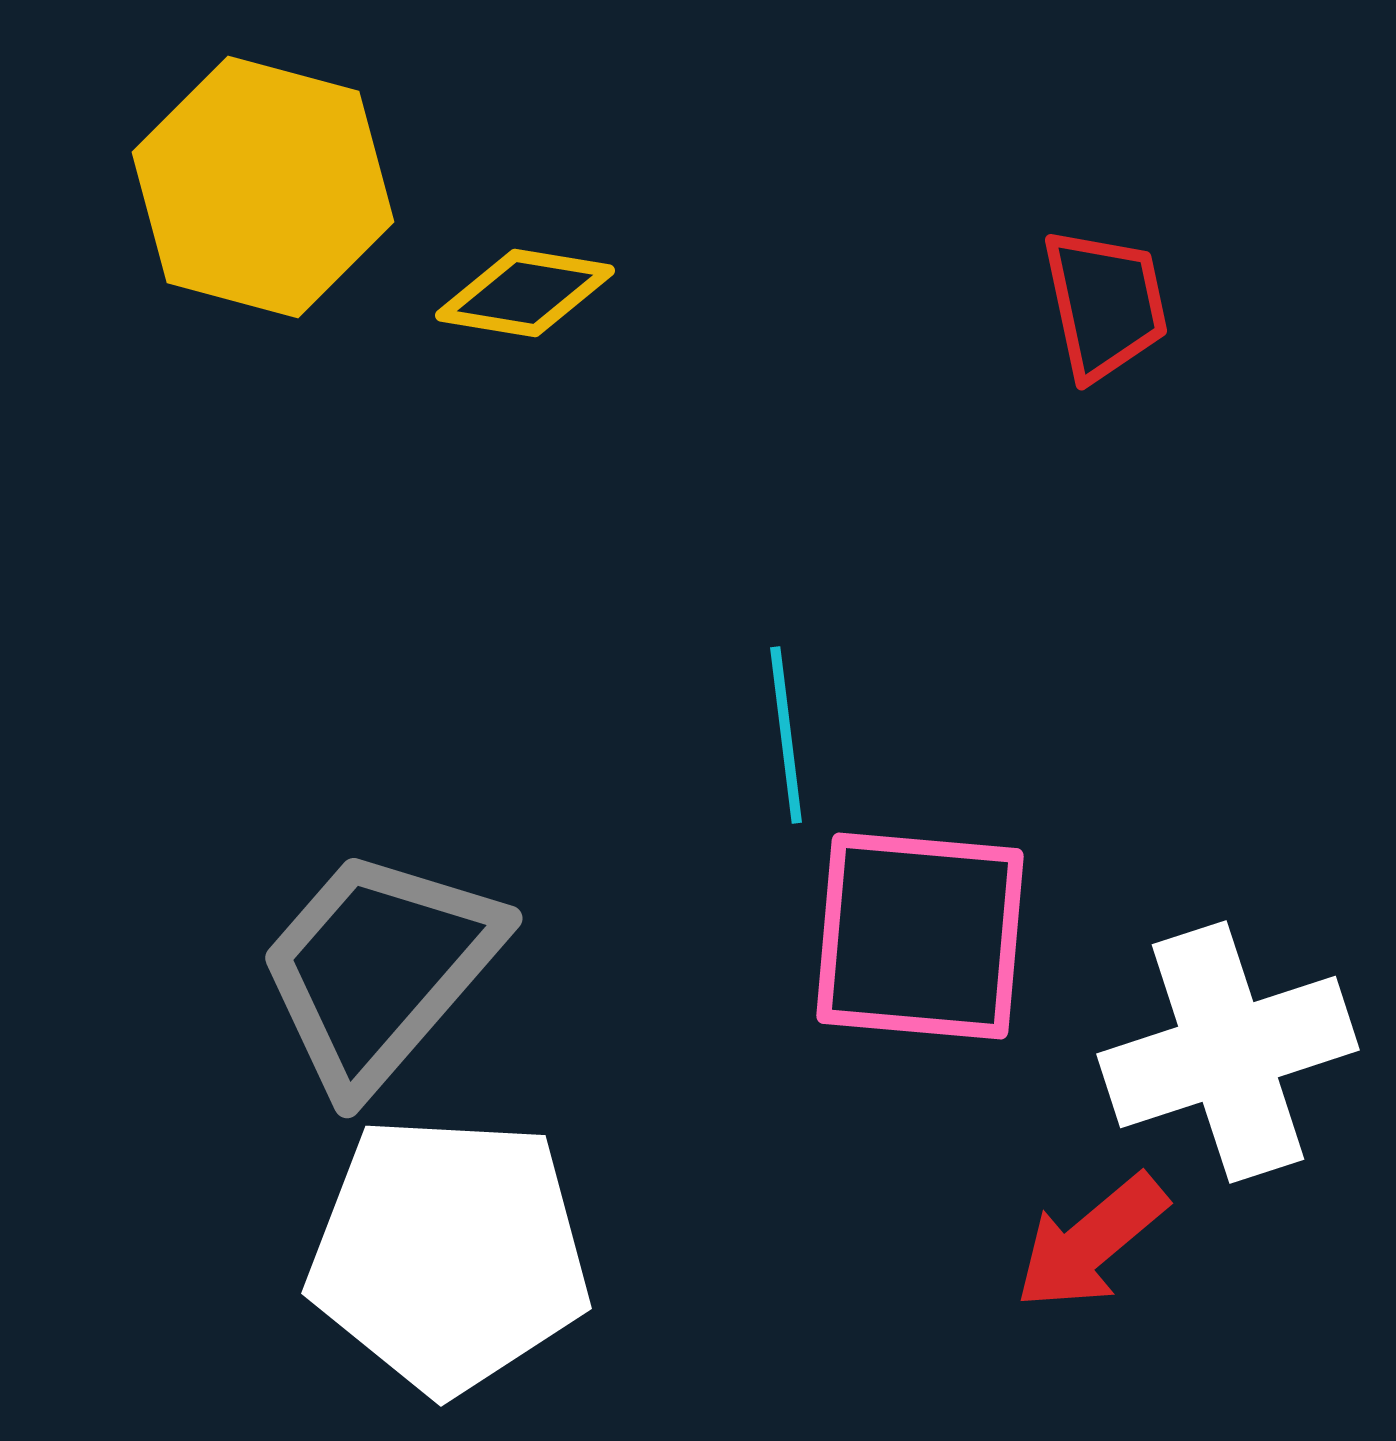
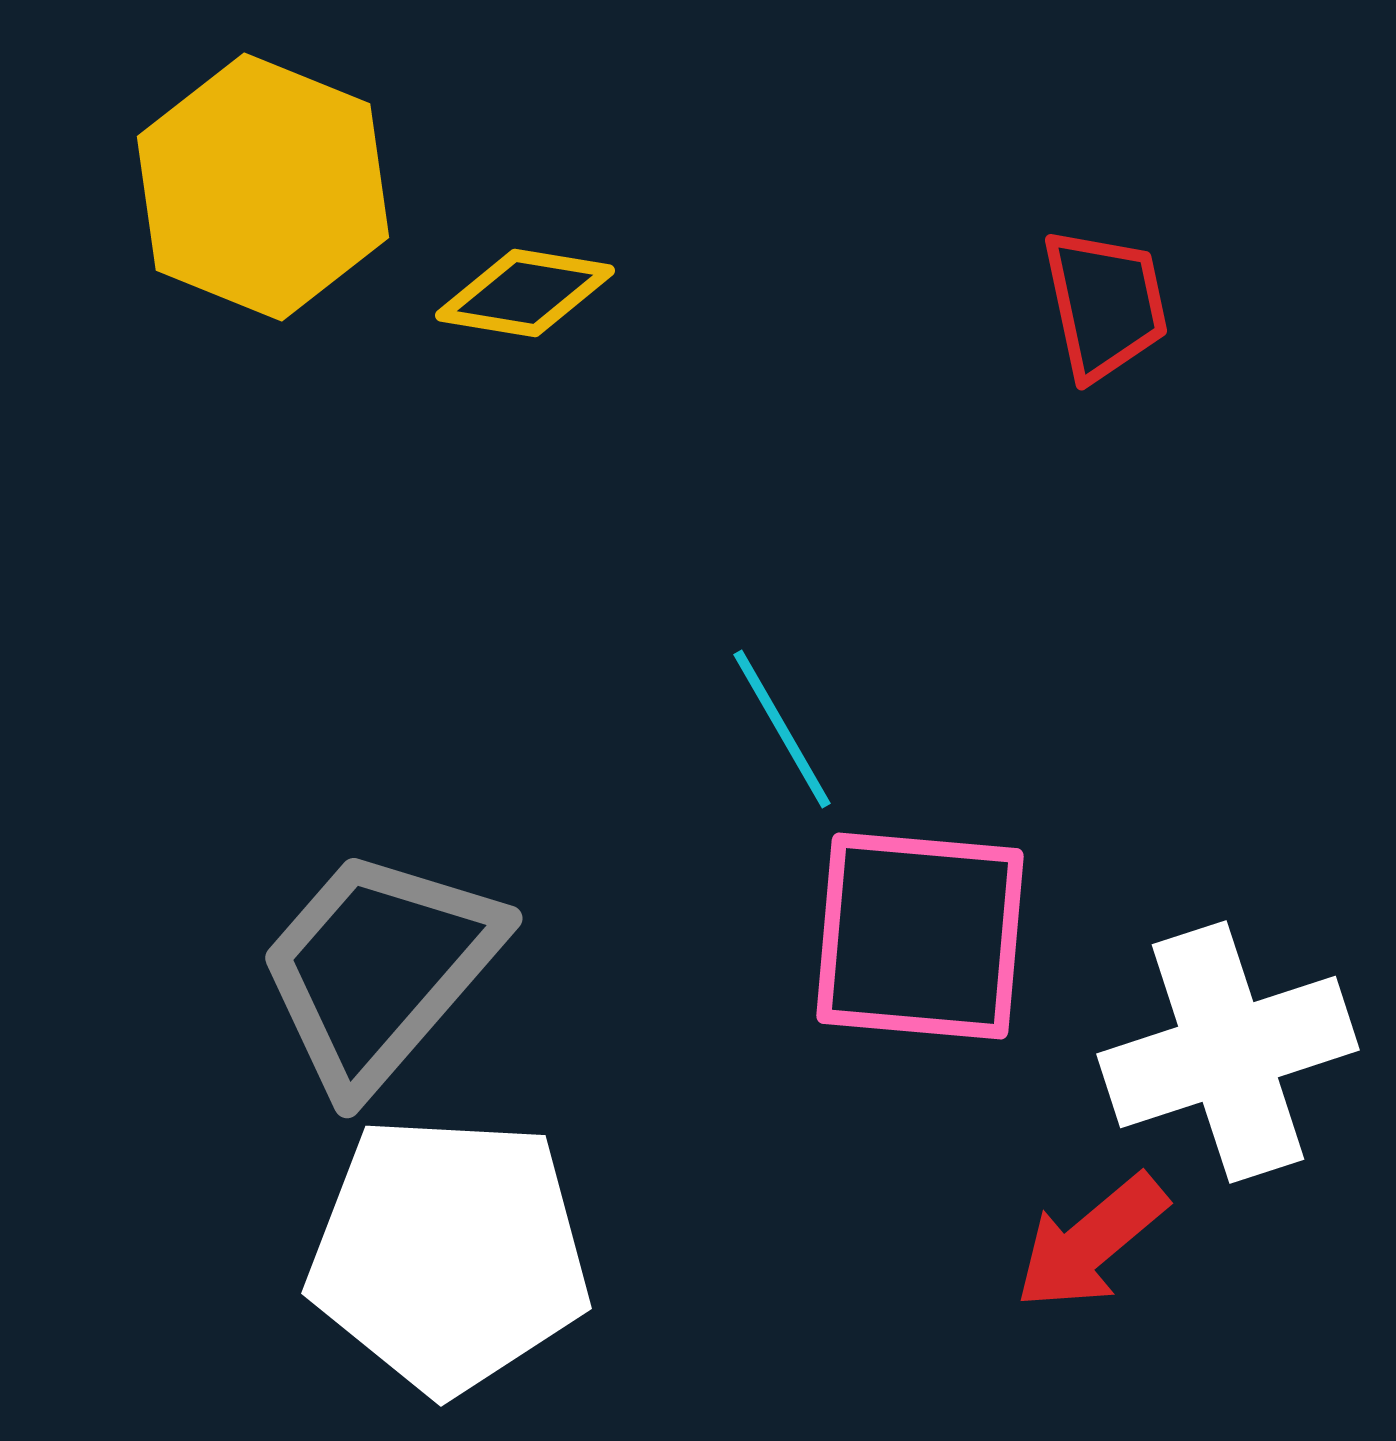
yellow hexagon: rotated 7 degrees clockwise
cyan line: moved 4 px left, 6 px up; rotated 23 degrees counterclockwise
